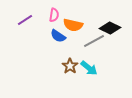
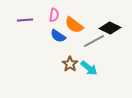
purple line: rotated 28 degrees clockwise
orange semicircle: moved 1 px right; rotated 24 degrees clockwise
brown star: moved 2 px up
